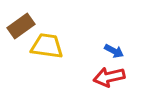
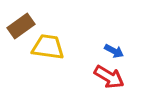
yellow trapezoid: moved 1 px right, 1 px down
red arrow: rotated 136 degrees counterclockwise
